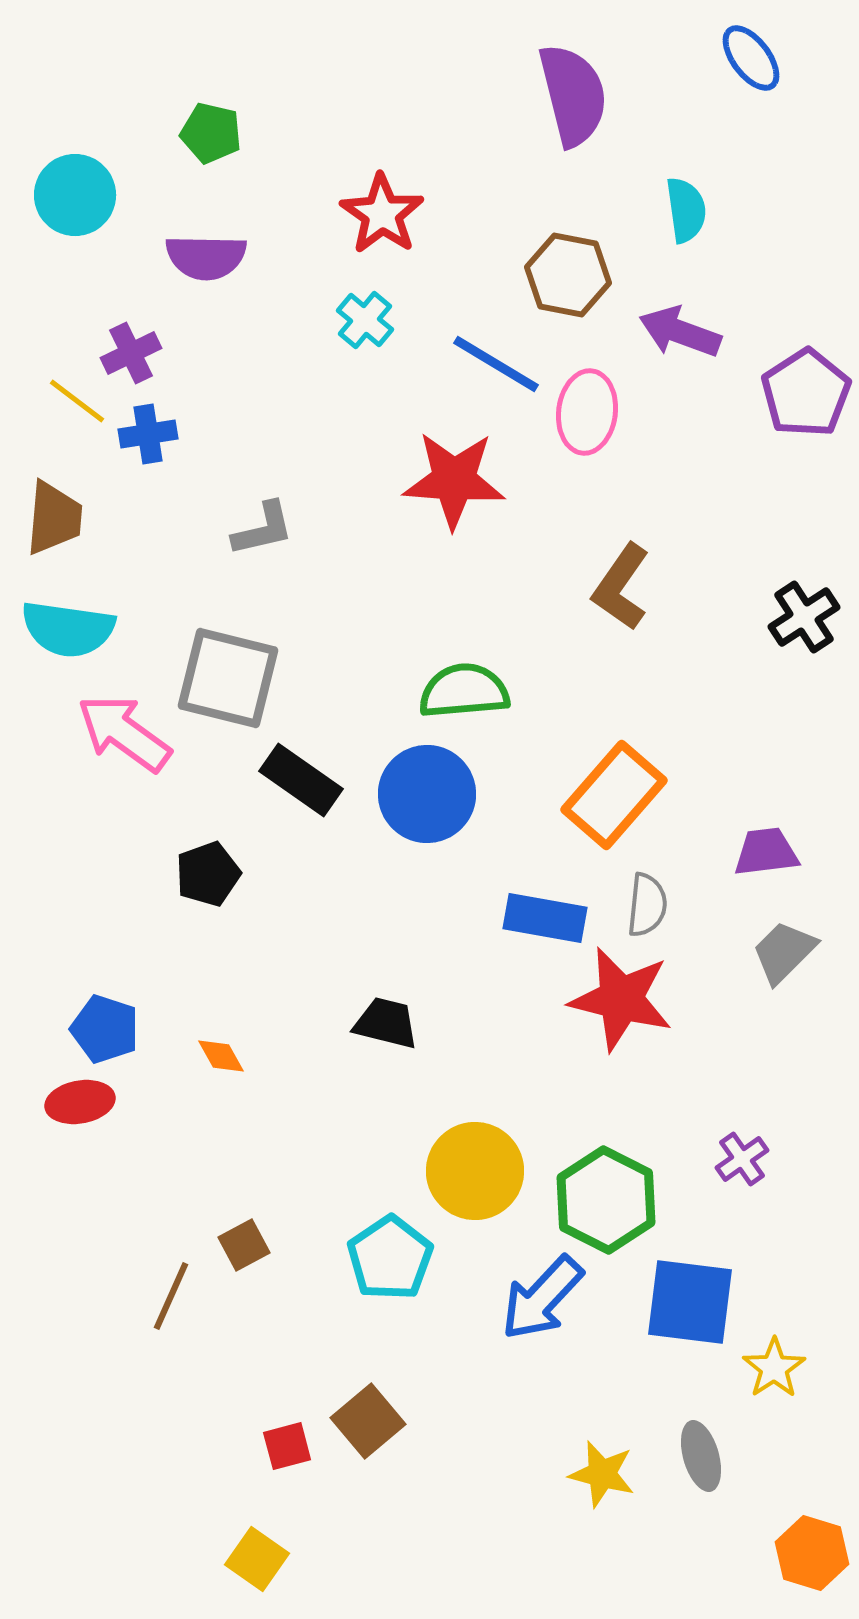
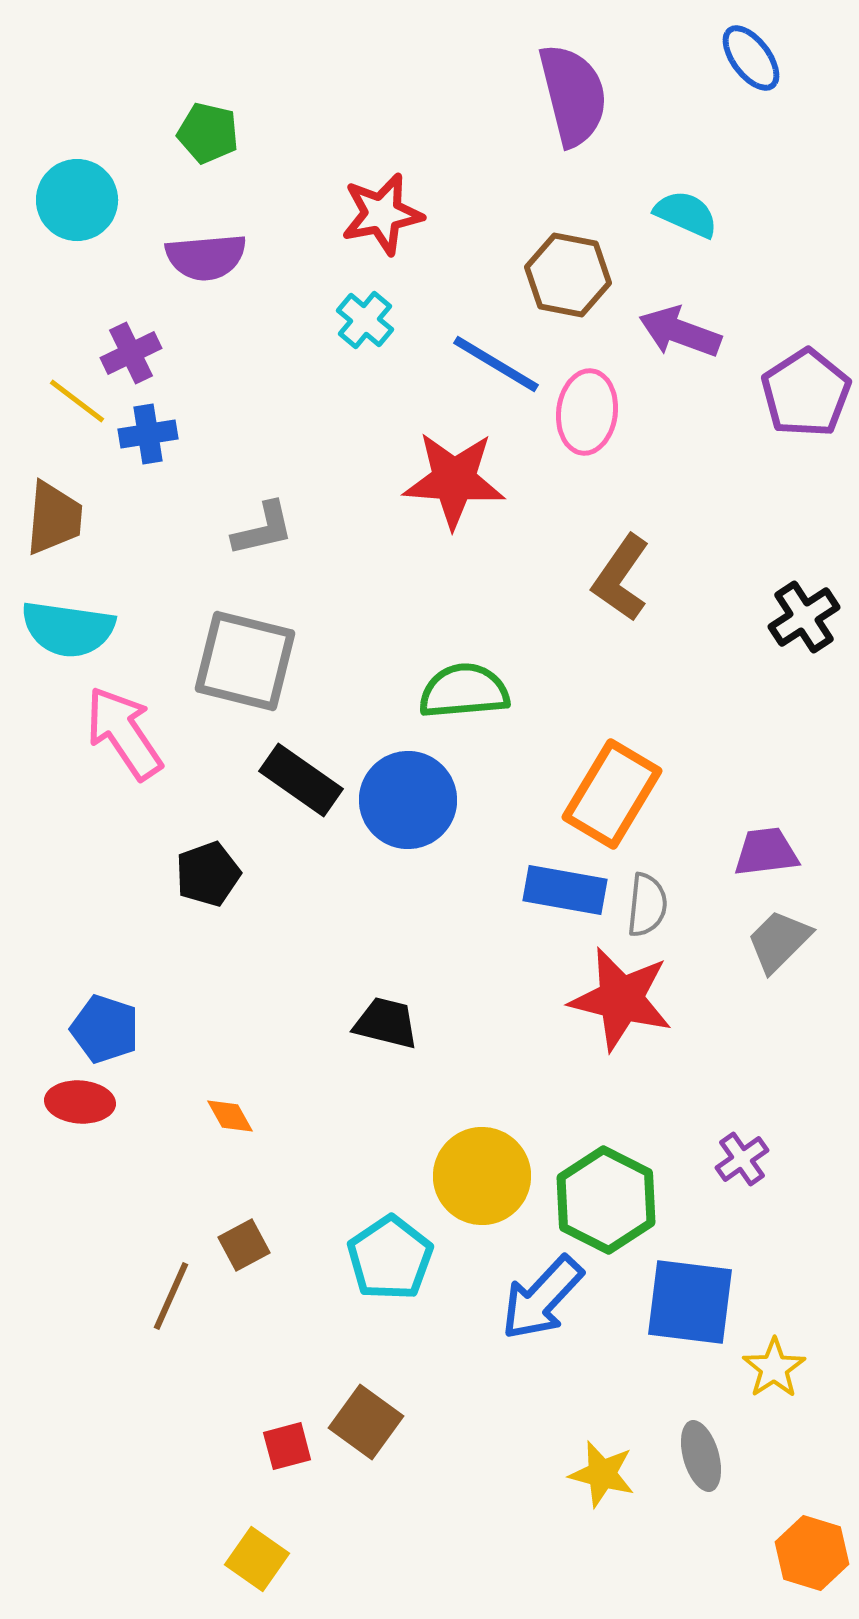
green pentagon at (211, 133): moved 3 px left
cyan circle at (75, 195): moved 2 px right, 5 px down
cyan semicircle at (686, 210): moved 4 px down; rotated 58 degrees counterclockwise
red star at (382, 214): rotated 26 degrees clockwise
purple semicircle at (206, 257): rotated 6 degrees counterclockwise
brown L-shape at (621, 587): moved 9 px up
gray square at (228, 678): moved 17 px right, 17 px up
pink arrow at (124, 733): rotated 20 degrees clockwise
blue circle at (427, 794): moved 19 px left, 6 px down
orange rectangle at (614, 795): moved 2 px left, 1 px up; rotated 10 degrees counterclockwise
blue rectangle at (545, 918): moved 20 px right, 28 px up
gray trapezoid at (784, 952): moved 5 px left, 11 px up
orange diamond at (221, 1056): moved 9 px right, 60 px down
red ellipse at (80, 1102): rotated 14 degrees clockwise
yellow circle at (475, 1171): moved 7 px right, 5 px down
brown square at (368, 1421): moved 2 px left, 1 px down; rotated 14 degrees counterclockwise
